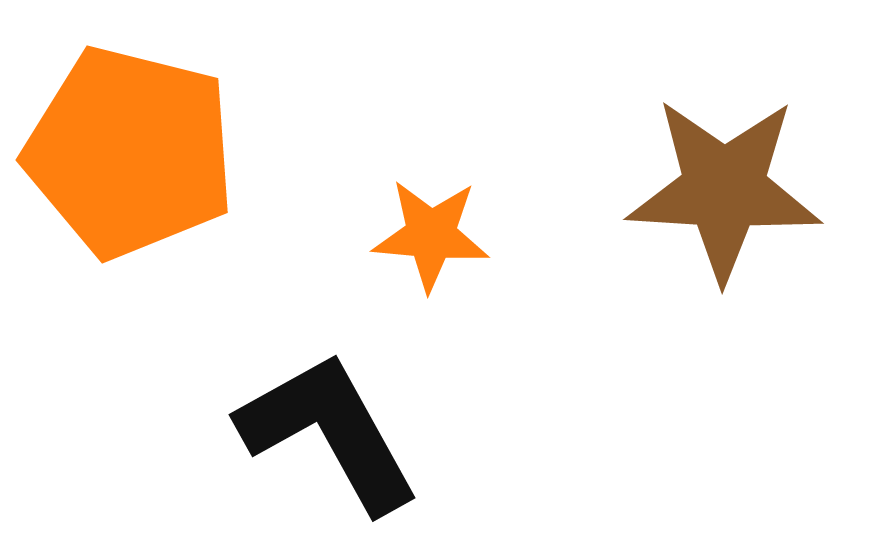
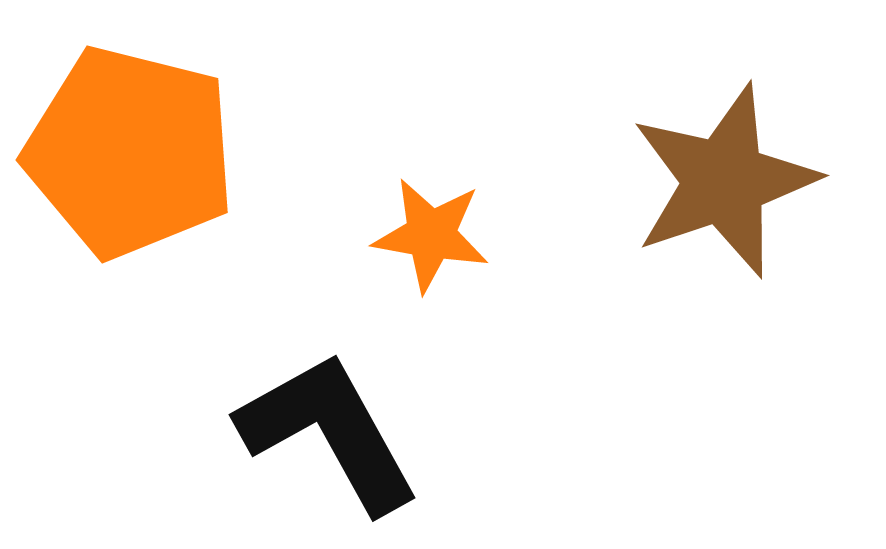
brown star: moved 8 px up; rotated 22 degrees counterclockwise
orange star: rotated 5 degrees clockwise
